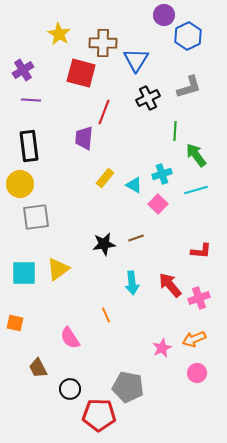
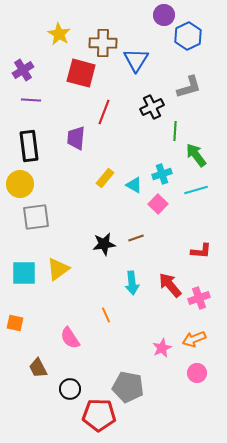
black cross: moved 4 px right, 9 px down
purple trapezoid: moved 8 px left
